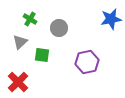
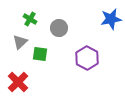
green square: moved 2 px left, 1 px up
purple hexagon: moved 4 px up; rotated 20 degrees counterclockwise
